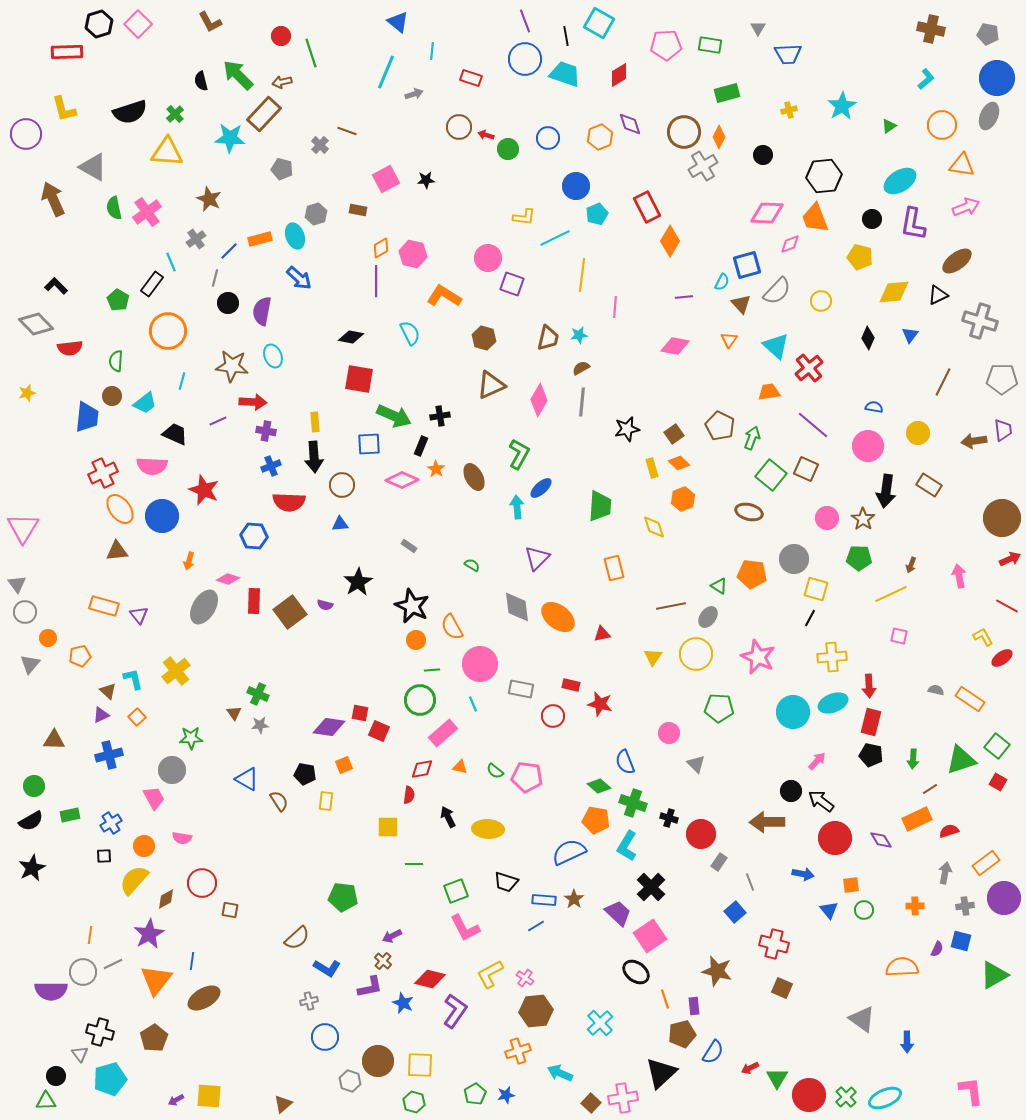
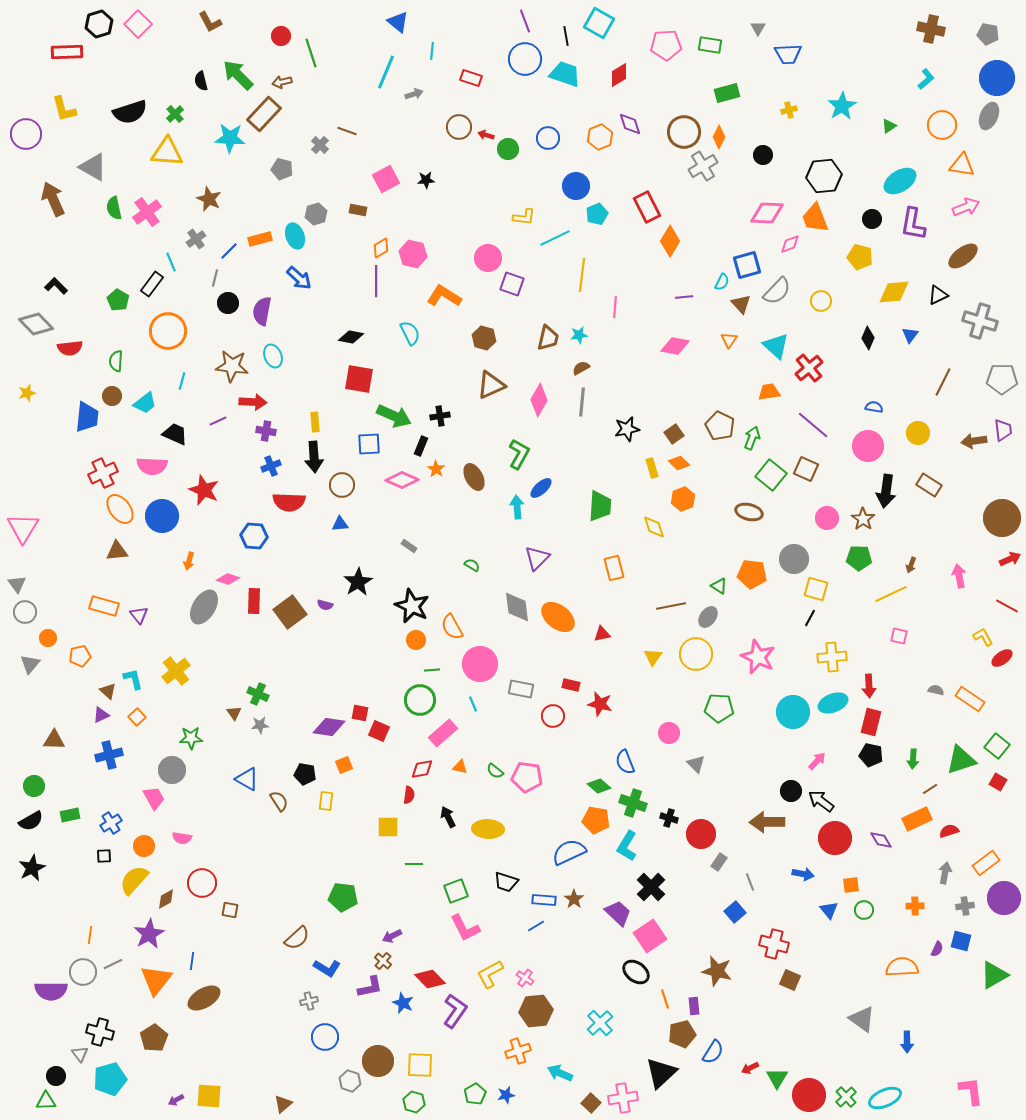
brown ellipse at (957, 261): moved 6 px right, 5 px up
red diamond at (430, 979): rotated 32 degrees clockwise
brown square at (782, 988): moved 8 px right, 8 px up
